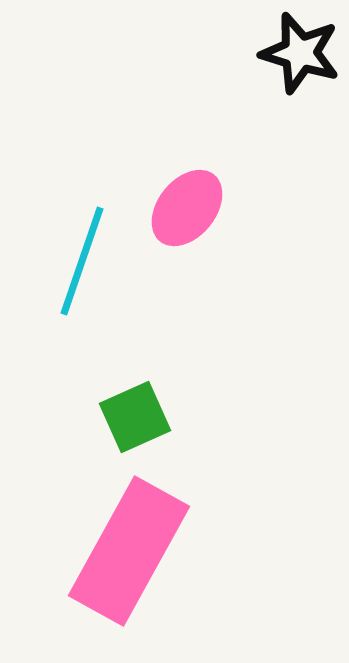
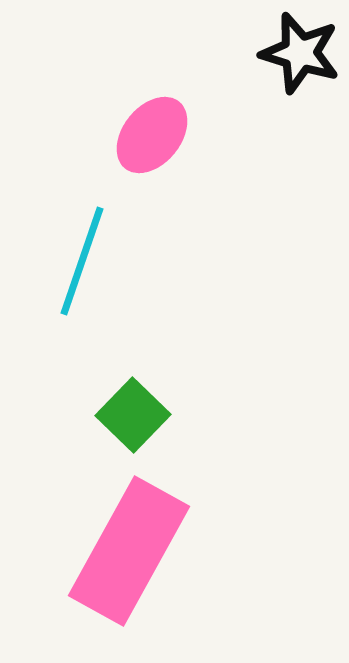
pink ellipse: moved 35 px left, 73 px up
green square: moved 2 px left, 2 px up; rotated 22 degrees counterclockwise
